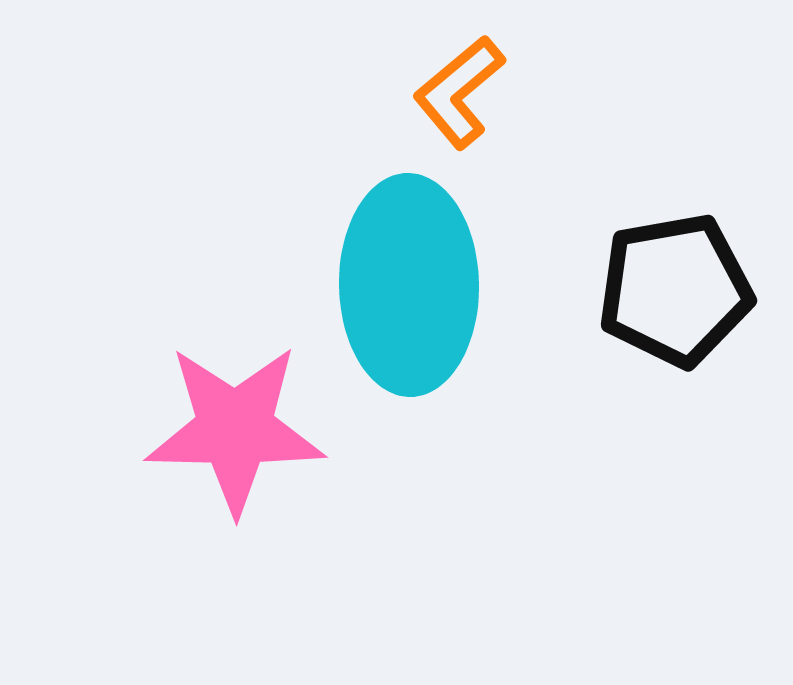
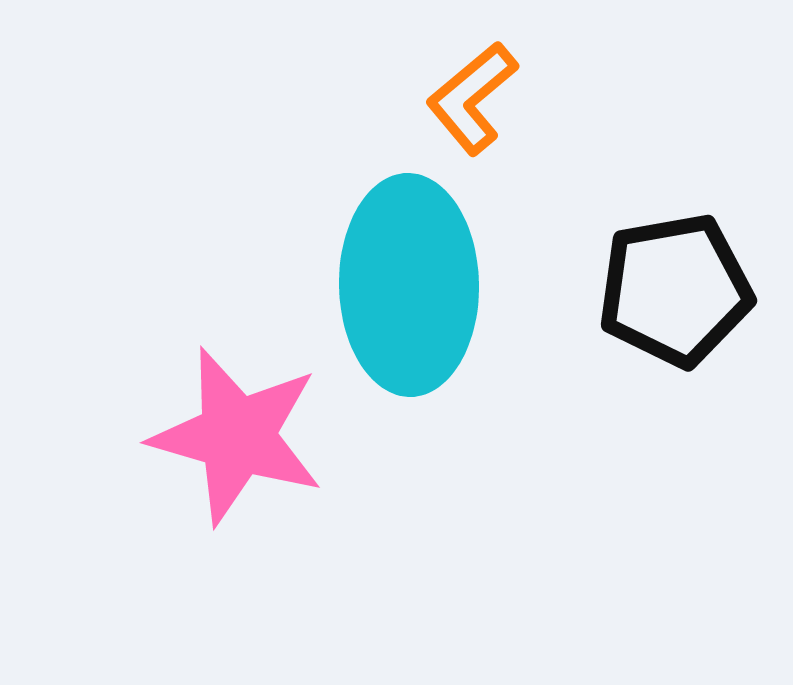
orange L-shape: moved 13 px right, 6 px down
pink star: moved 2 px right, 7 px down; rotated 15 degrees clockwise
